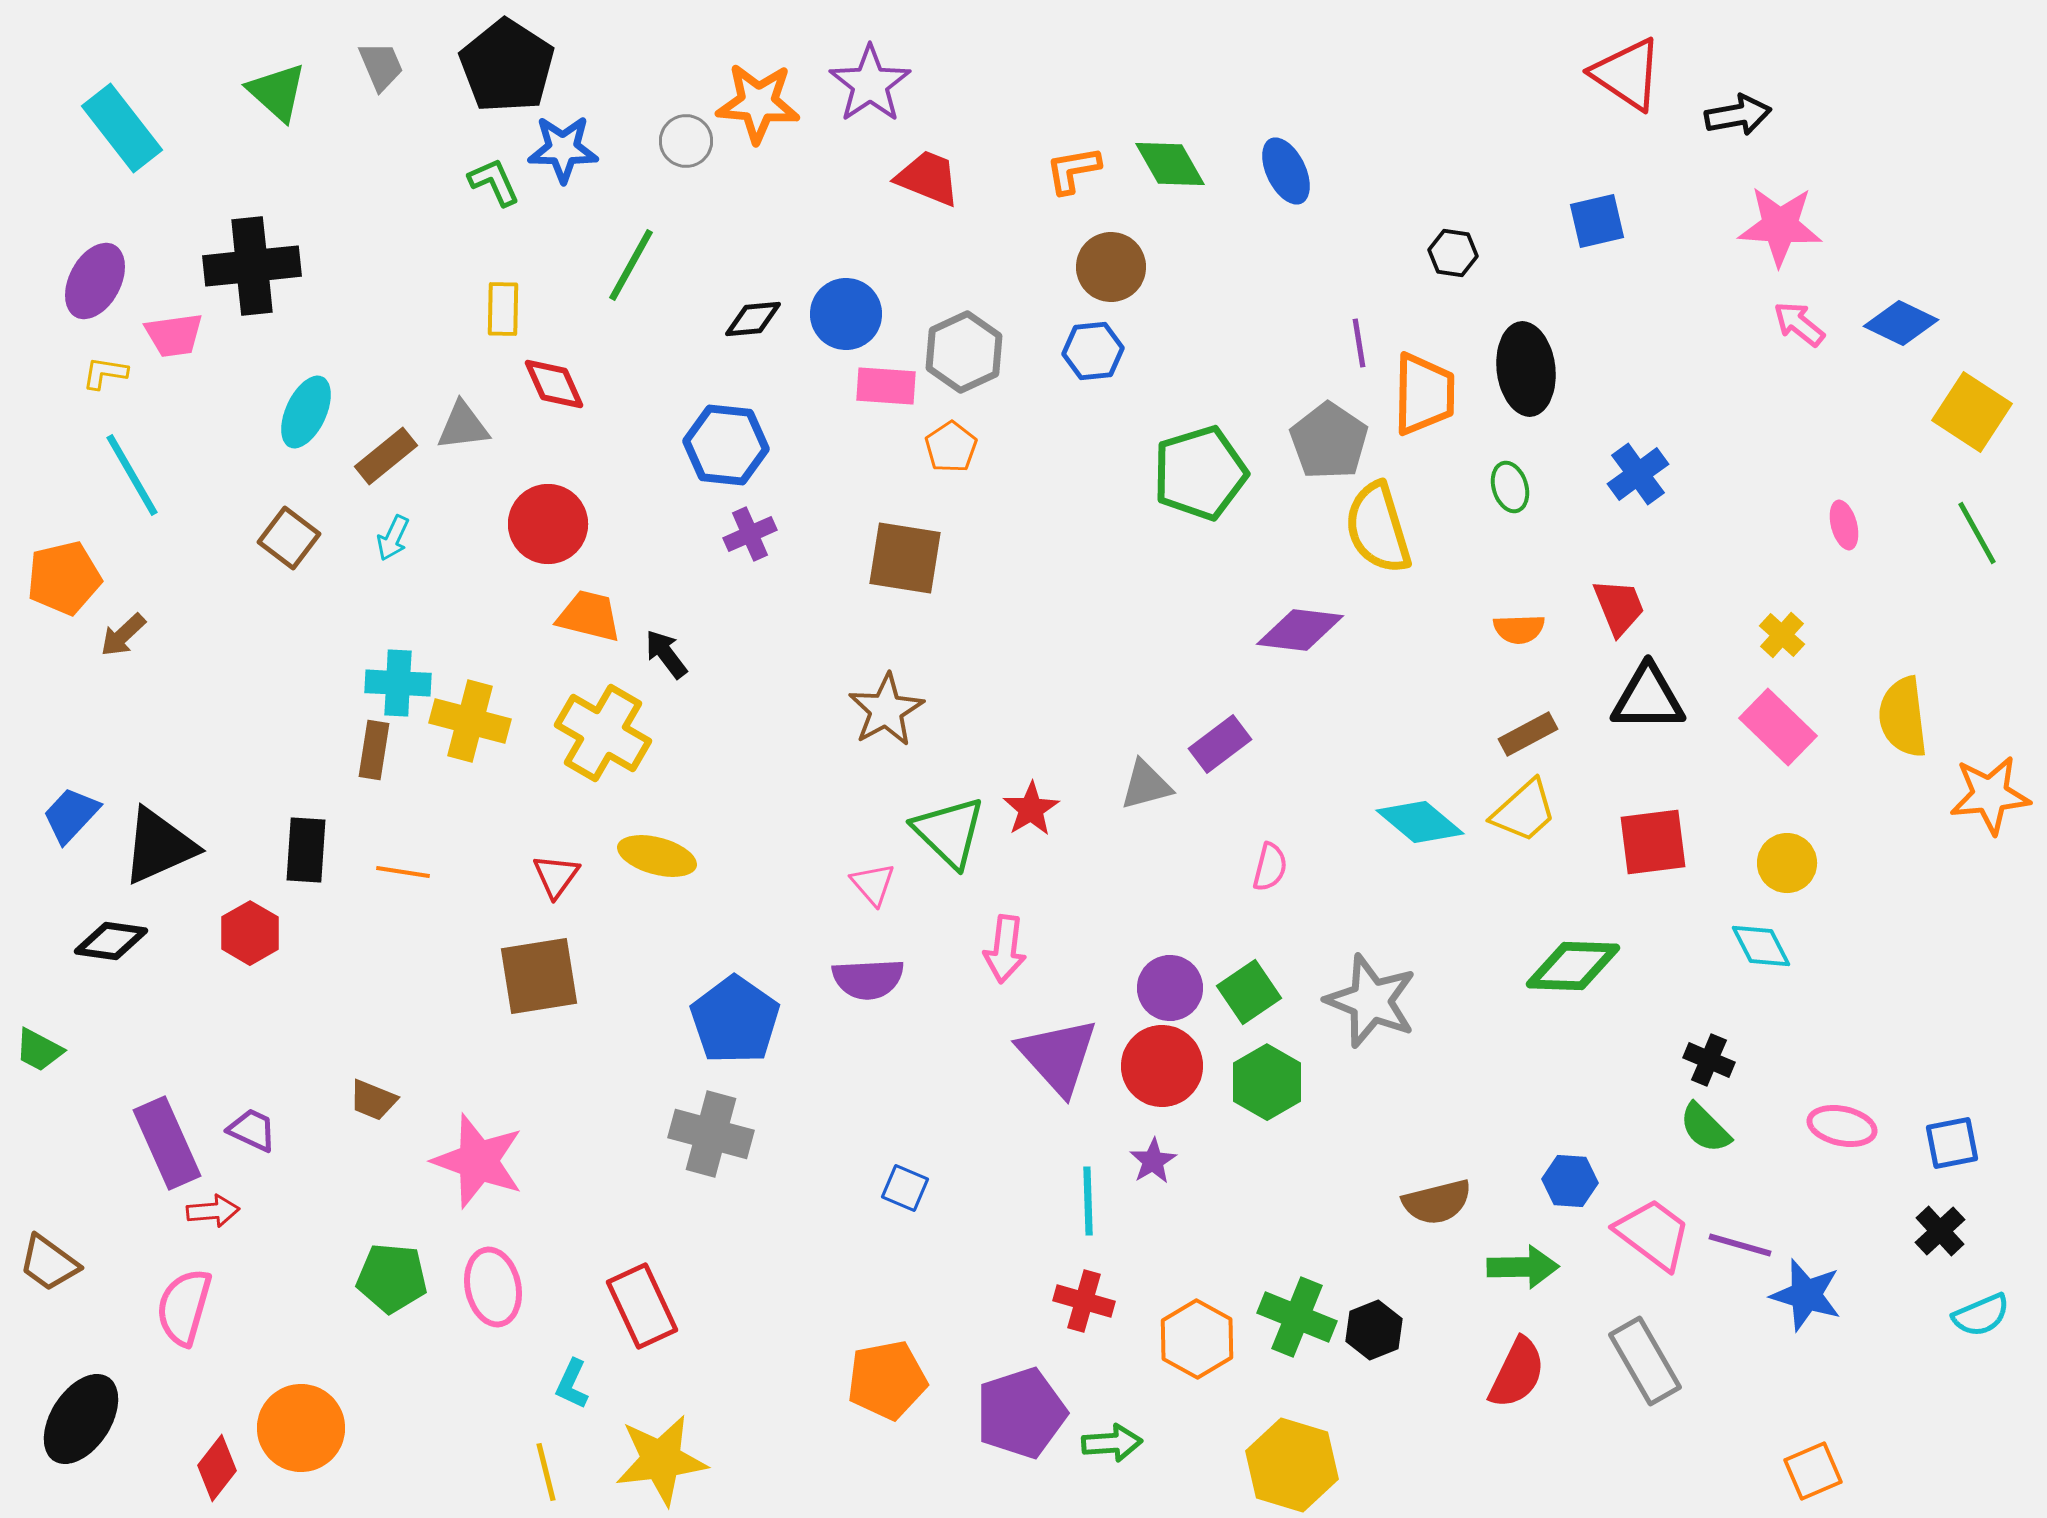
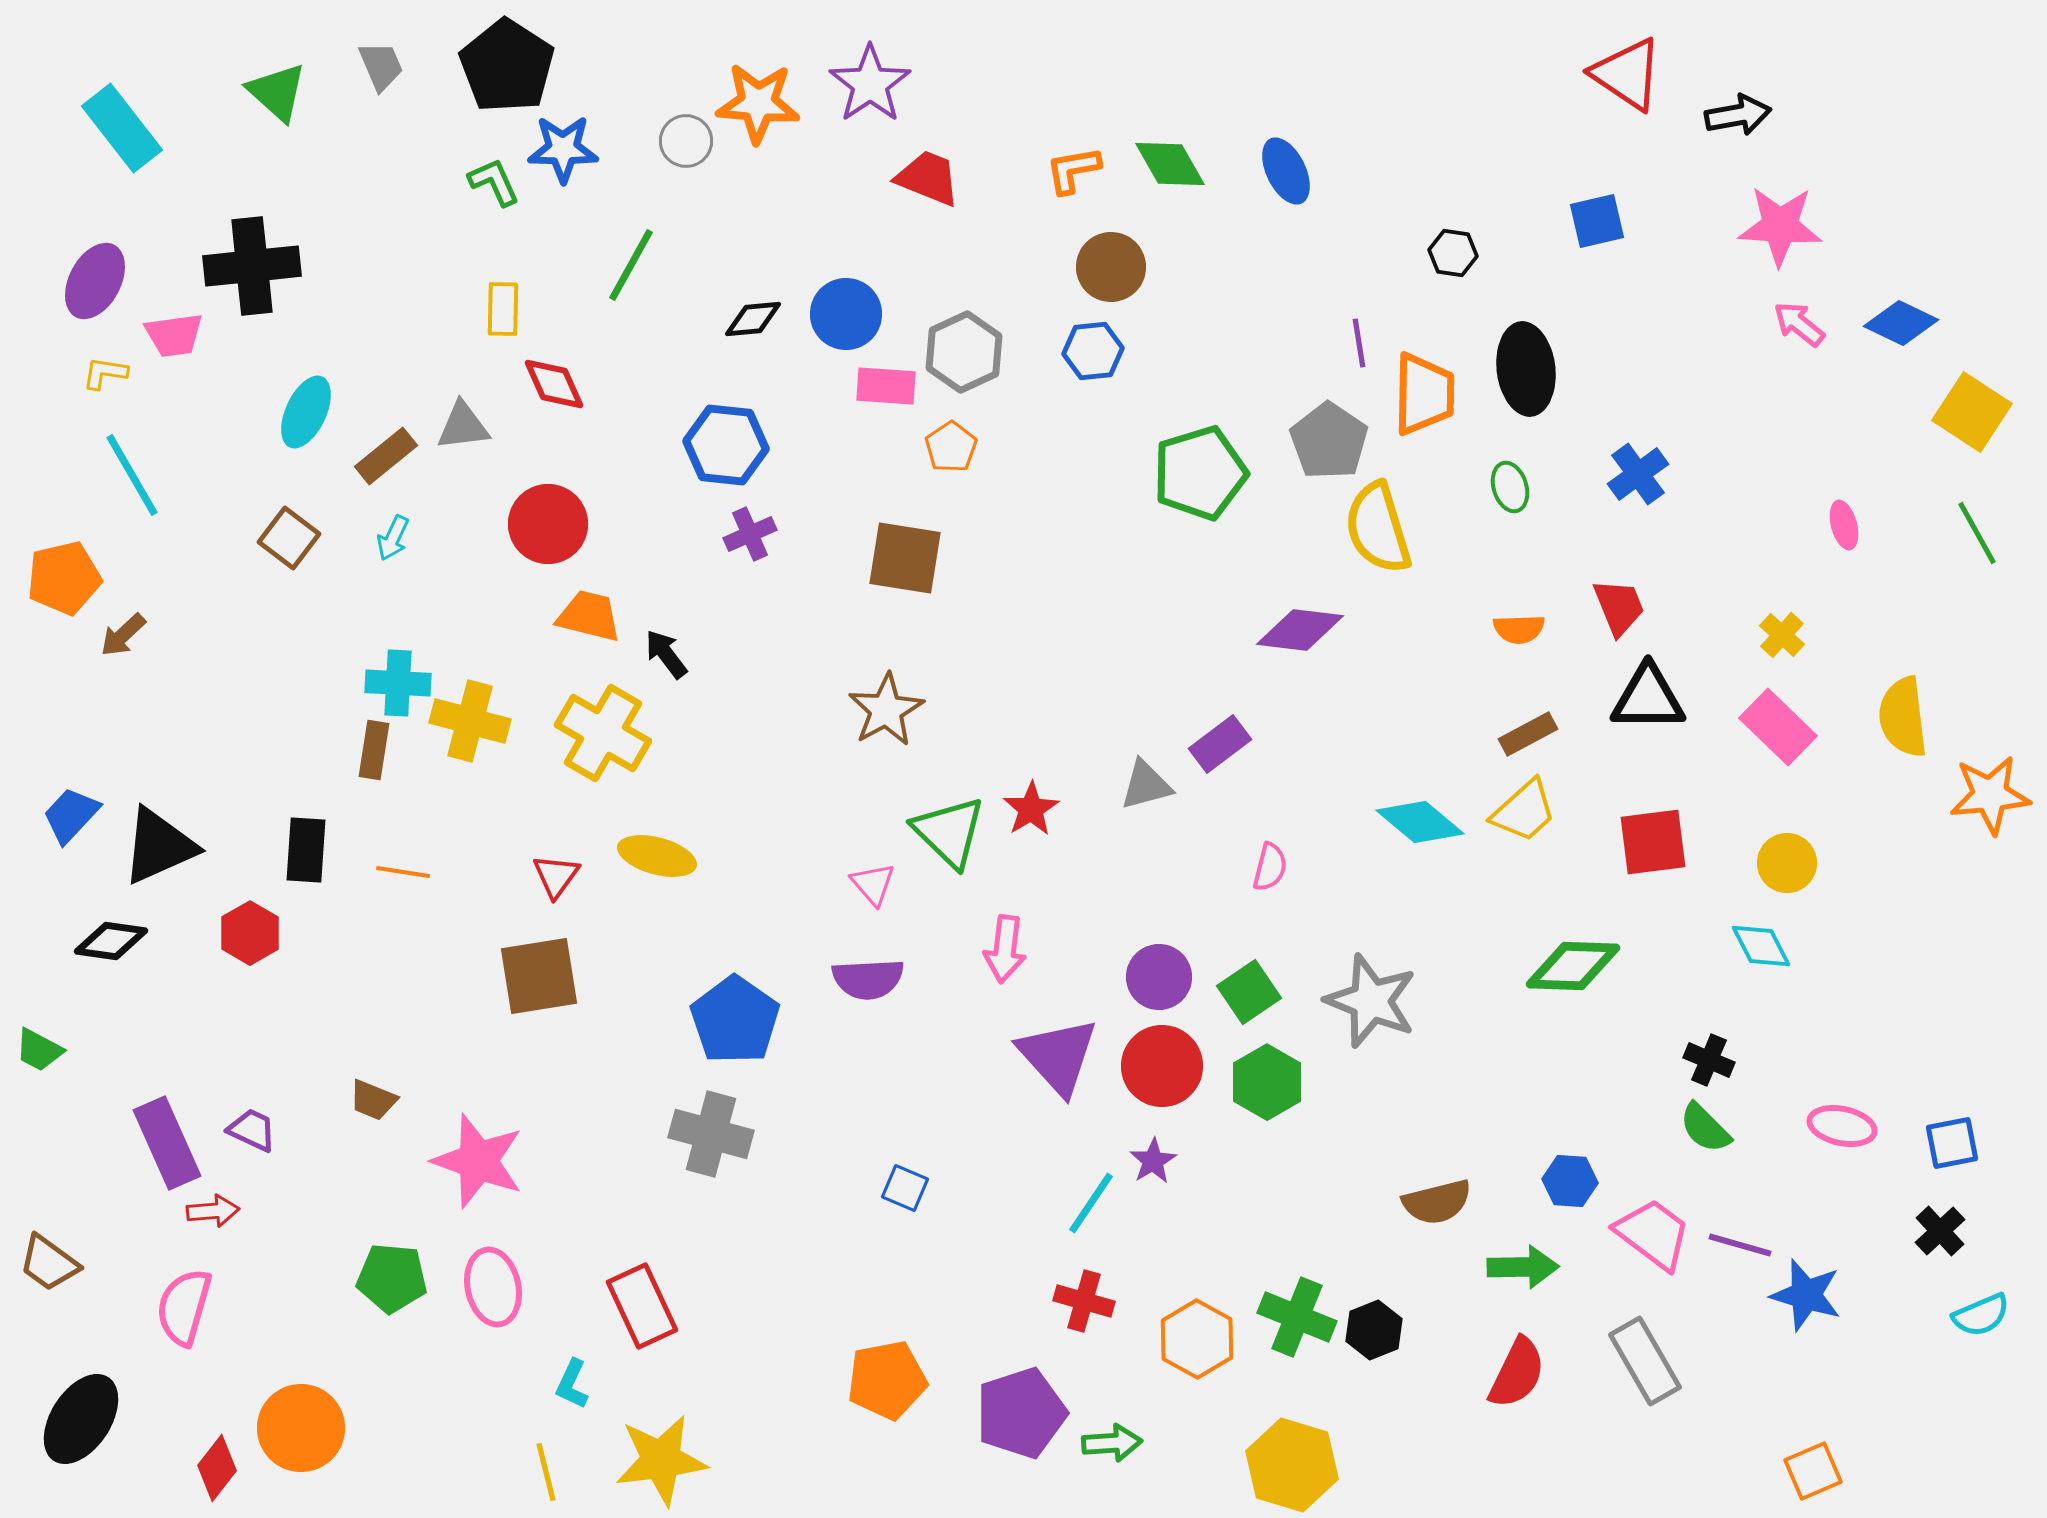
purple circle at (1170, 988): moved 11 px left, 11 px up
cyan line at (1088, 1201): moved 3 px right, 2 px down; rotated 36 degrees clockwise
